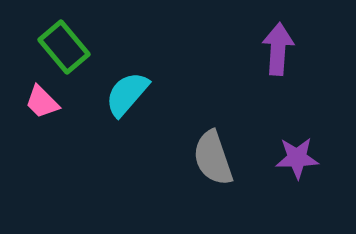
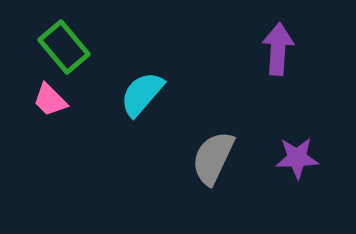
cyan semicircle: moved 15 px right
pink trapezoid: moved 8 px right, 2 px up
gray semicircle: rotated 44 degrees clockwise
